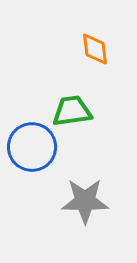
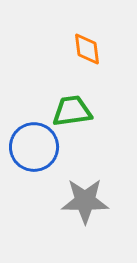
orange diamond: moved 8 px left
blue circle: moved 2 px right
